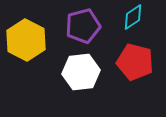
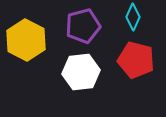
cyan diamond: rotated 32 degrees counterclockwise
red pentagon: moved 1 px right, 2 px up
